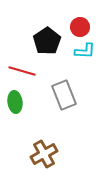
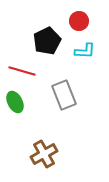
red circle: moved 1 px left, 6 px up
black pentagon: rotated 8 degrees clockwise
green ellipse: rotated 20 degrees counterclockwise
